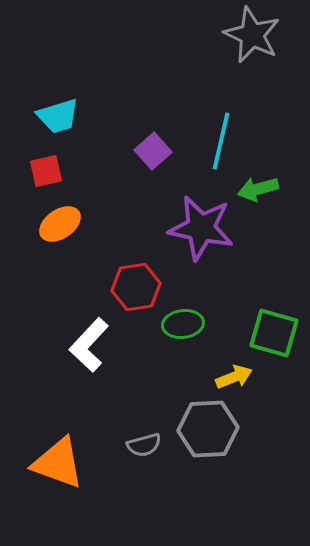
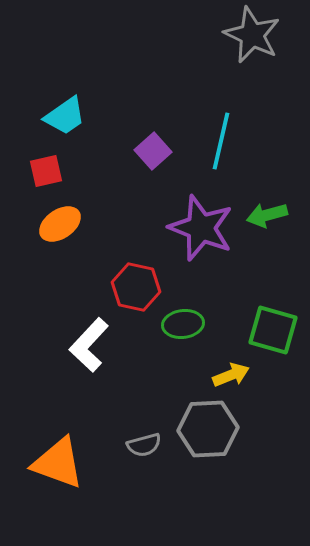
cyan trapezoid: moved 7 px right; rotated 18 degrees counterclockwise
green arrow: moved 9 px right, 26 px down
purple star: rotated 10 degrees clockwise
red hexagon: rotated 21 degrees clockwise
green square: moved 1 px left, 3 px up
yellow arrow: moved 3 px left, 2 px up
